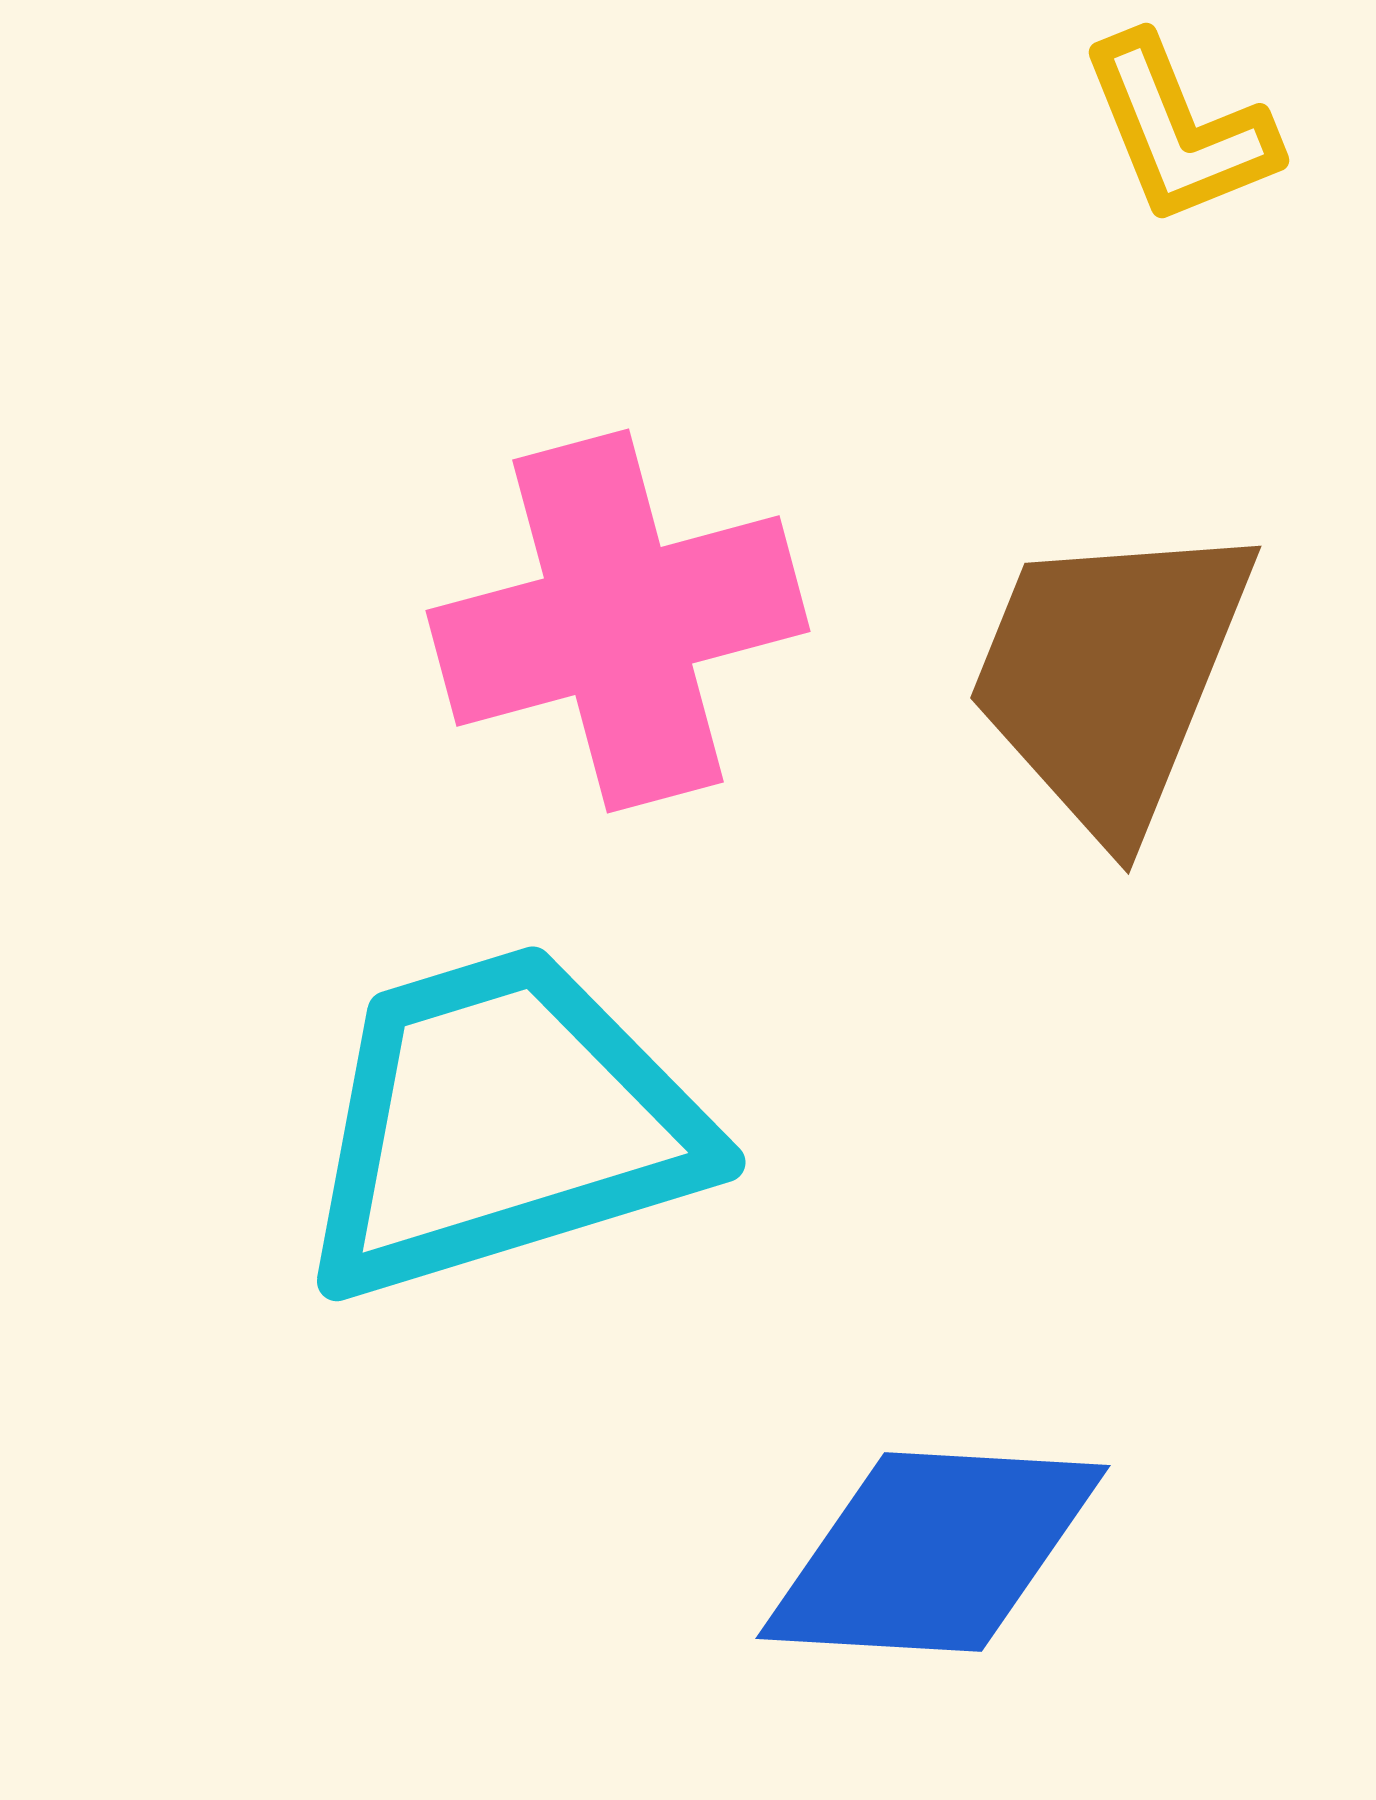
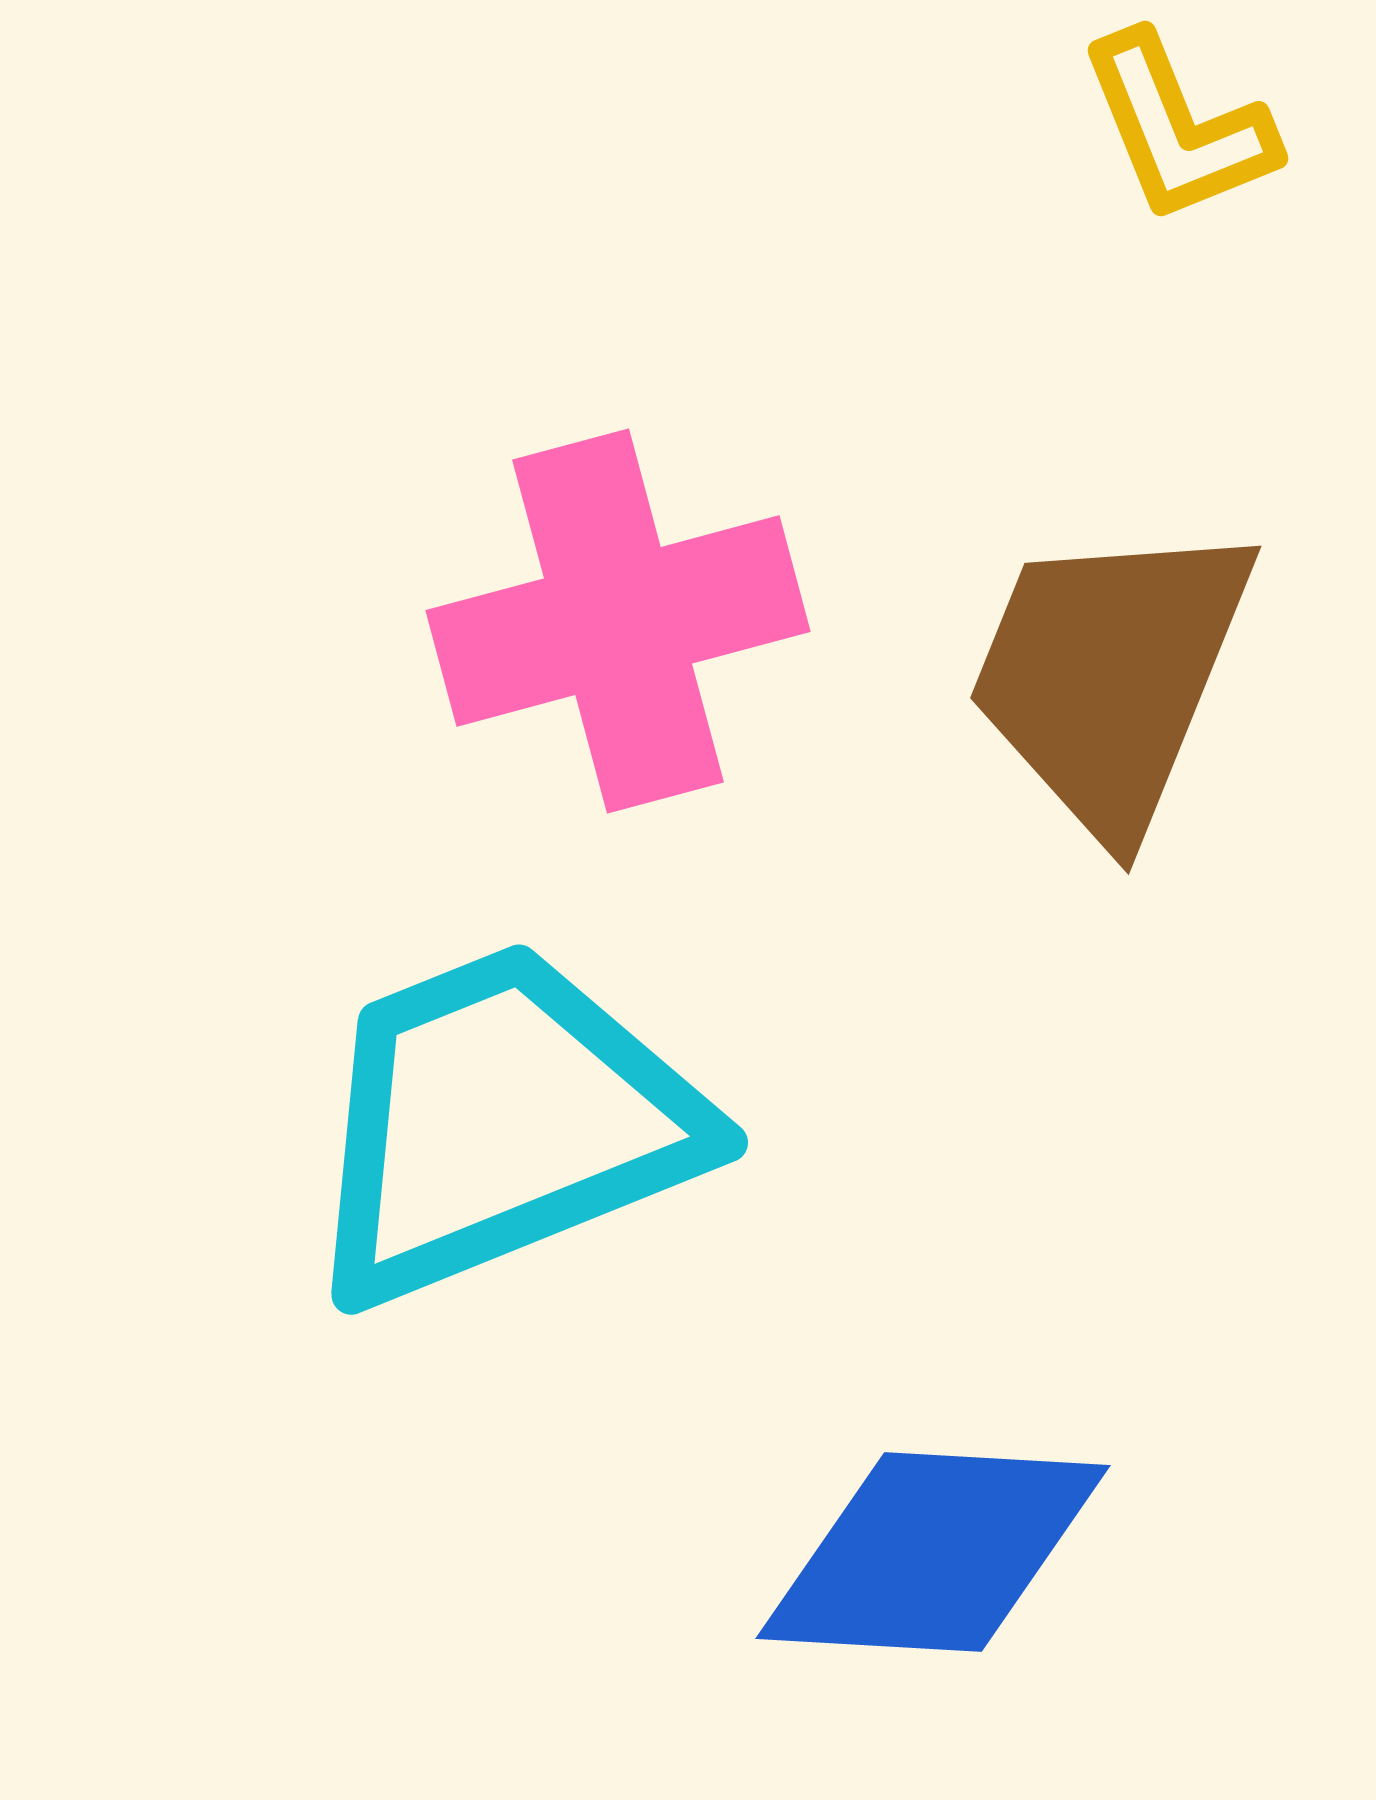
yellow L-shape: moved 1 px left, 2 px up
cyan trapezoid: rotated 5 degrees counterclockwise
